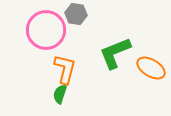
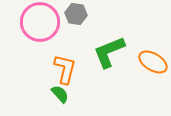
pink circle: moved 6 px left, 8 px up
green L-shape: moved 6 px left, 1 px up
orange ellipse: moved 2 px right, 6 px up
green semicircle: rotated 120 degrees clockwise
